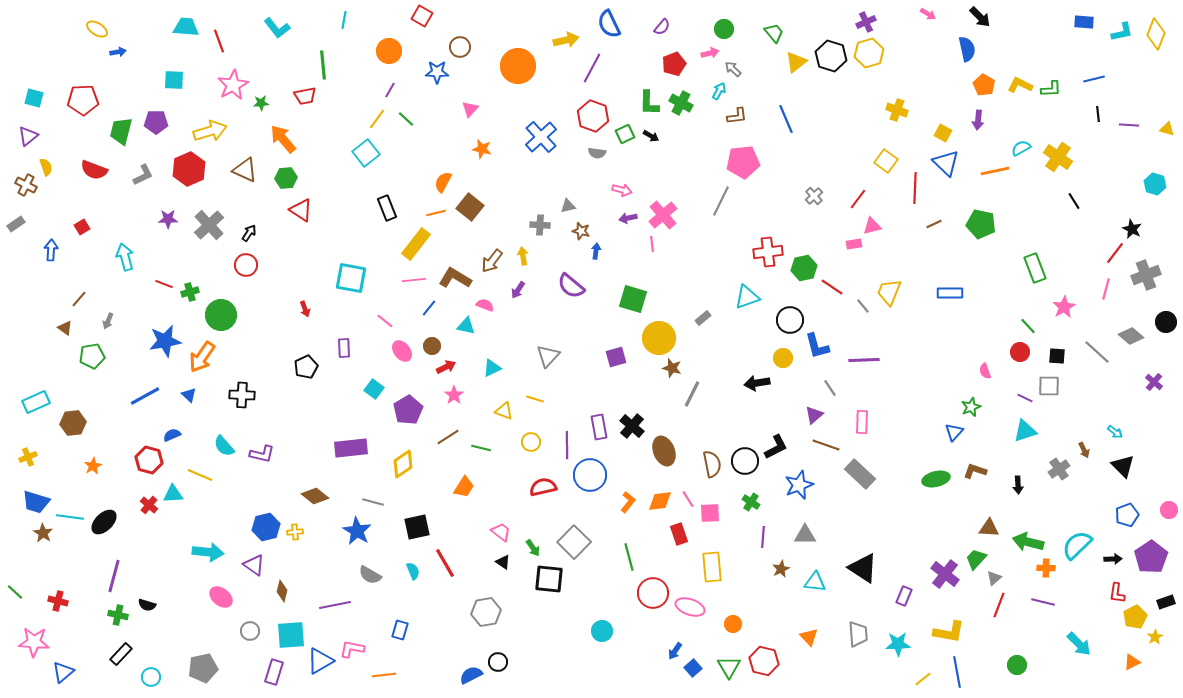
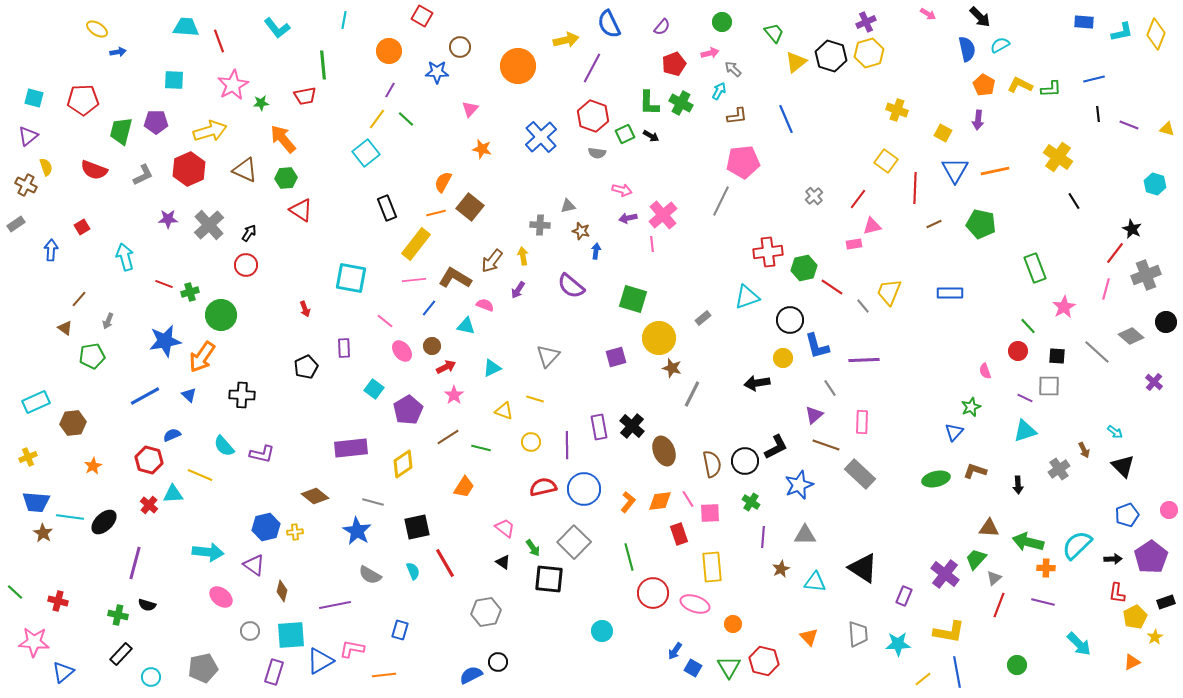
green circle at (724, 29): moved 2 px left, 7 px up
purple line at (1129, 125): rotated 18 degrees clockwise
cyan semicircle at (1021, 148): moved 21 px left, 103 px up
blue triangle at (946, 163): moved 9 px right, 7 px down; rotated 16 degrees clockwise
red circle at (1020, 352): moved 2 px left, 1 px up
blue circle at (590, 475): moved 6 px left, 14 px down
blue trapezoid at (36, 502): rotated 12 degrees counterclockwise
pink trapezoid at (501, 532): moved 4 px right, 4 px up
purple line at (114, 576): moved 21 px right, 13 px up
pink ellipse at (690, 607): moved 5 px right, 3 px up
blue square at (693, 668): rotated 18 degrees counterclockwise
